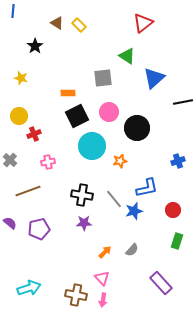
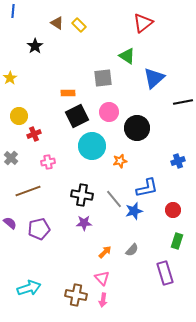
yellow star: moved 11 px left; rotated 24 degrees clockwise
gray cross: moved 1 px right, 2 px up
purple rectangle: moved 4 px right, 10 px up; rotated 25 degrees clockwise
